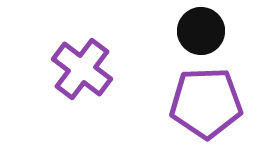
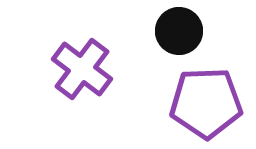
black circle: moved 22 px left
